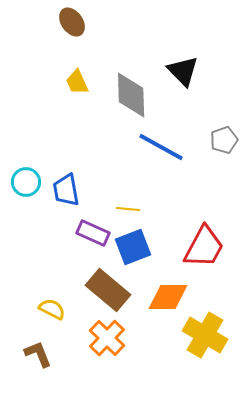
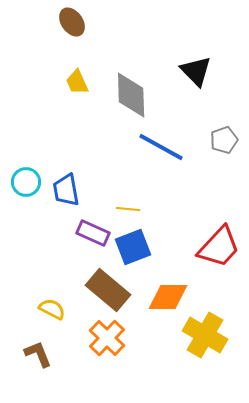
black triangle: moved 13 px right
red trapezoid: moved 15 px right; rotated 15 degrees clockwise
